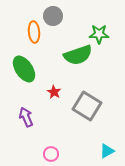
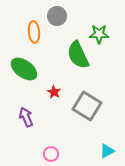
gray circle: moved 4 px right
green semicircle: rotated 84 degrees clockwise
green ellipse: rotated 20 degrees counterclockwise
